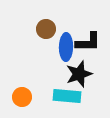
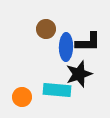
cyan rectangle: moved 10 px left, 6 px up
